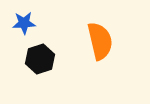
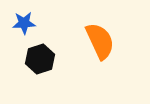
orange semicircle: rotated 12 degrees counterclockwise
